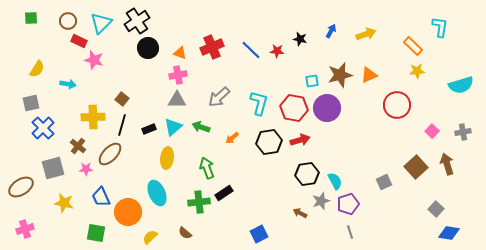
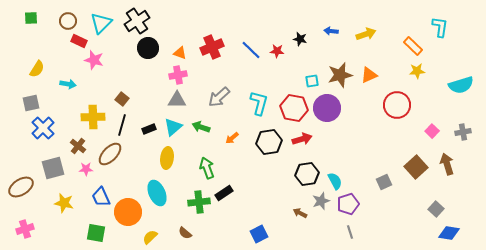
blue arrow at (331, 31): rotated 112 degrees counterclockwise
red arrow at (300, 140): moved 2 px right, 1 px up
